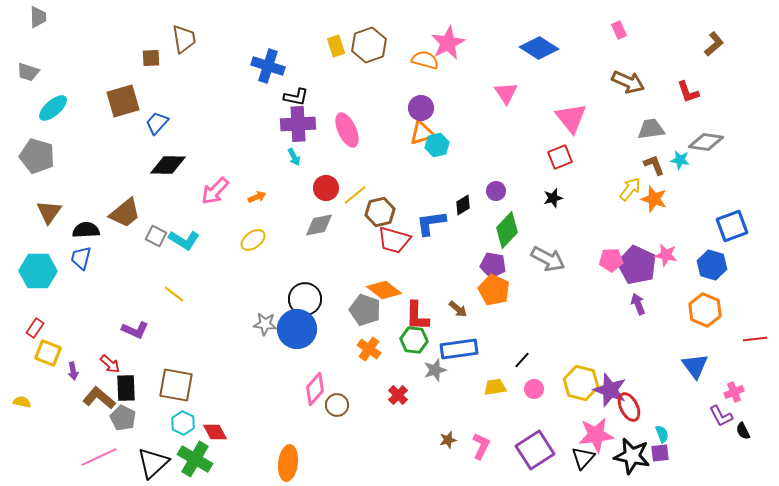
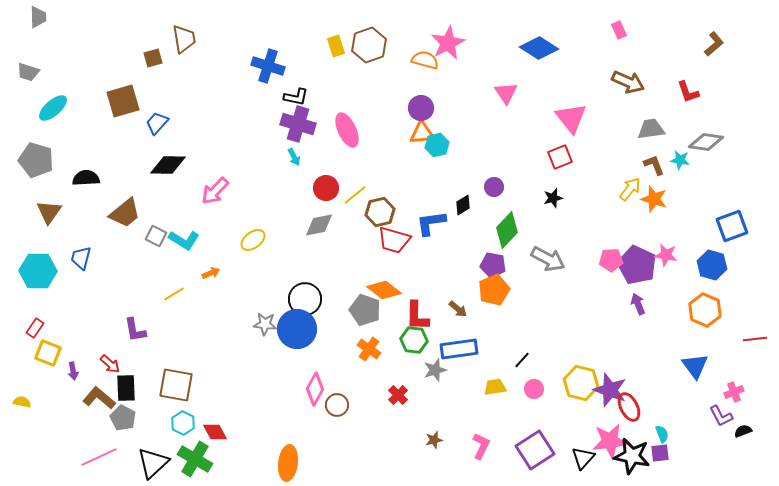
brown square at (151, 58): moved 2 px right; rotated 12 degrees counterclockwise
purple cross at (298, 124): rotated 20 degrees clockwise
orange triangle at (422, 133): rotated 12 degrees clockwise
gray pentagon at (37, 156): moved 1 px left, 4 px down
purple circle at (496, 191): moved 2 px left, 4 px up
orange arrow at (257, 197): moved 46 px left, 76 px down
black semicircle at (86, 230): moved 52 px up
orange pentagon at (494, 290): rotated 24 degrees clockwise
yellow line at (174, 294): rotated 70 degrees counterclockwise
purple L-shape at (135, 330): rotated 56 degrees clockwise
pink diamond at (315, 389): rotated 12 degrees counterclockwise
black semicircle at (743, 431): rotated 96 degrees clockwise
pink star at (596, 435): moved 14 px right, 6 px down
brown star at (448, 440): moved 14 px left
